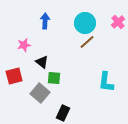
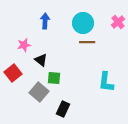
cyan circle: moved 2 px left
brown line: rotated 42 degrees clockwise
black triangle: moved 1 px left, 2 px up
red square: moved 1 px left, 3 px up; rotated 24 degrees counterclockwise
gray square: moved 1 px left, 1 px up
black rectangle: moved 4 px up
